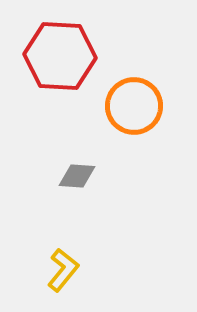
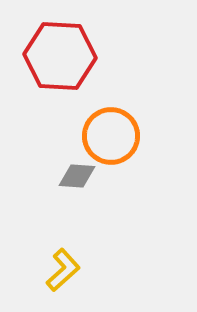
orange circle: moved 23 px left, 30 px down
yellow L-shape: rotated 9 degrees clockwise
